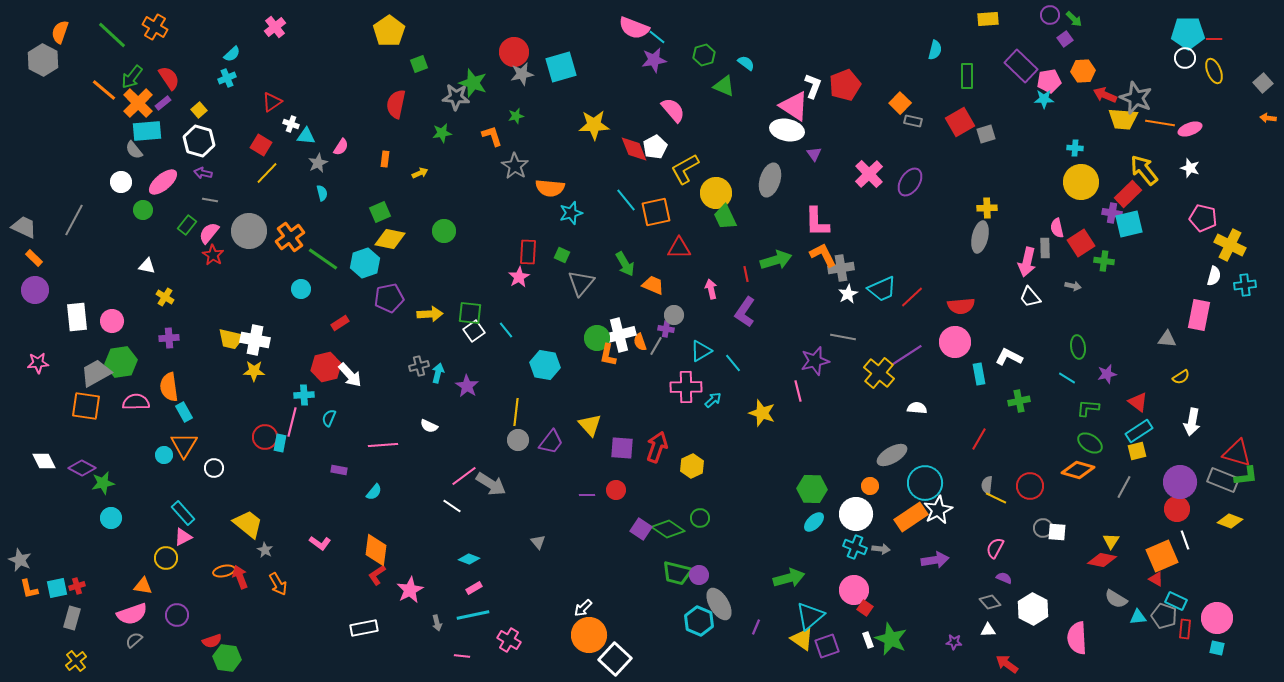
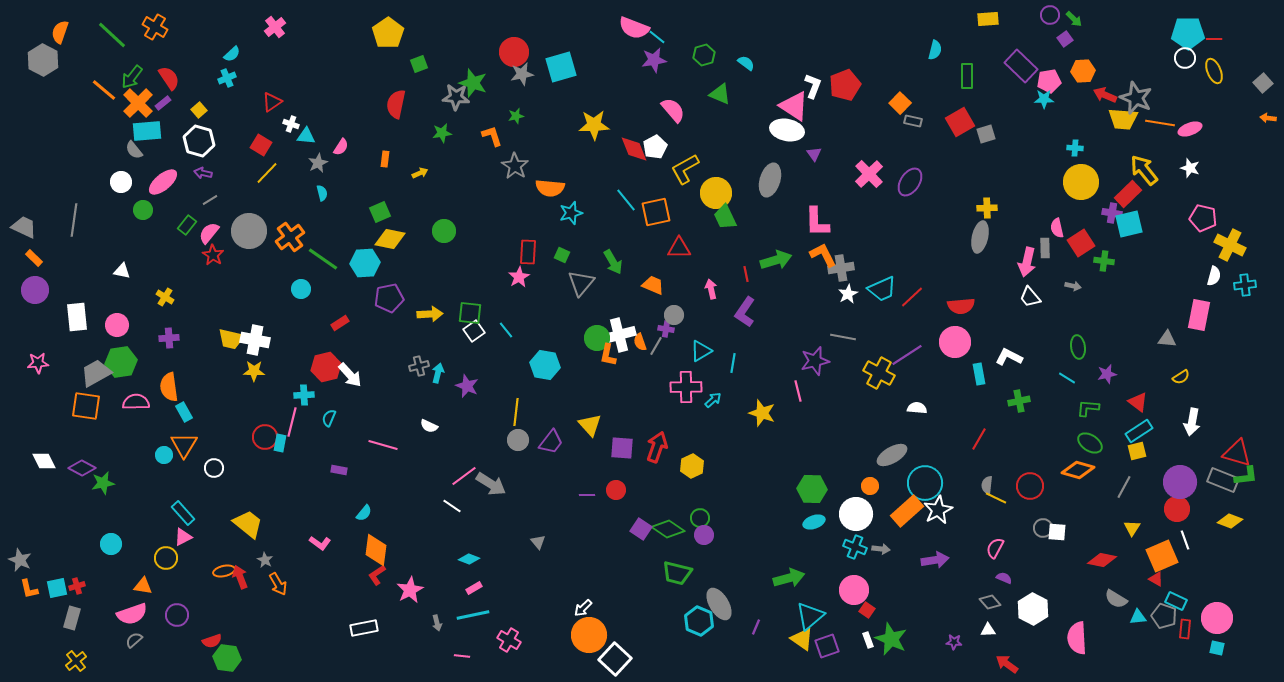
yellow pentagon at (389, 31): moved 1 px left, 2 px down
green triangle at (724, 86): moved 4 px left, 8 px down
gray line at (210, 200): rotated 42 degrees counterclockwise
gray line at (74, 220): rotated 20 degrees counterclockwise
cyan hexagon at (365, 263): rotated 16 degrees clockwise
green arrow at (625, 264): moved 12 px left, 2 px up
white triangle at (147, 266): moved 25 px left, 5 px down
pink circle at (112, 321): moved 5 px right, 4 px down
cyan line at (733, 363): rotated 48 degrees clockwise
yellow cross at (879, 373): rotated 12 degrees counterclockwise
purple star at (467, 386): rotated 10 degrees counterclockwise
pink line at (383, 445): rotated 20 degrees clockwise
cyan semicircle at (374, 492): moved 10 px left, 21 px down
orange rectangle at (911, 517): moved 4 px left, 6 px up; rotated 8 degrees counterclockwise
cyan circle at (111, 518): moved 26 px down
cyan ellipse at (814, 522): rotated 25 degrees clockwise
yellow triangle at (1111, 541): moved 21 px right, 13 px up
gray star at (265, 550): moved 10 px down
purple circle at (699, 575): moved 5 px right, 40 px up
red square at (865, 608): moved 2 px right, 2 px down
